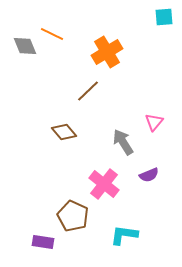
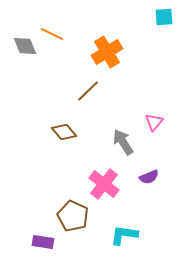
purple semicircle: moved 2 px down
